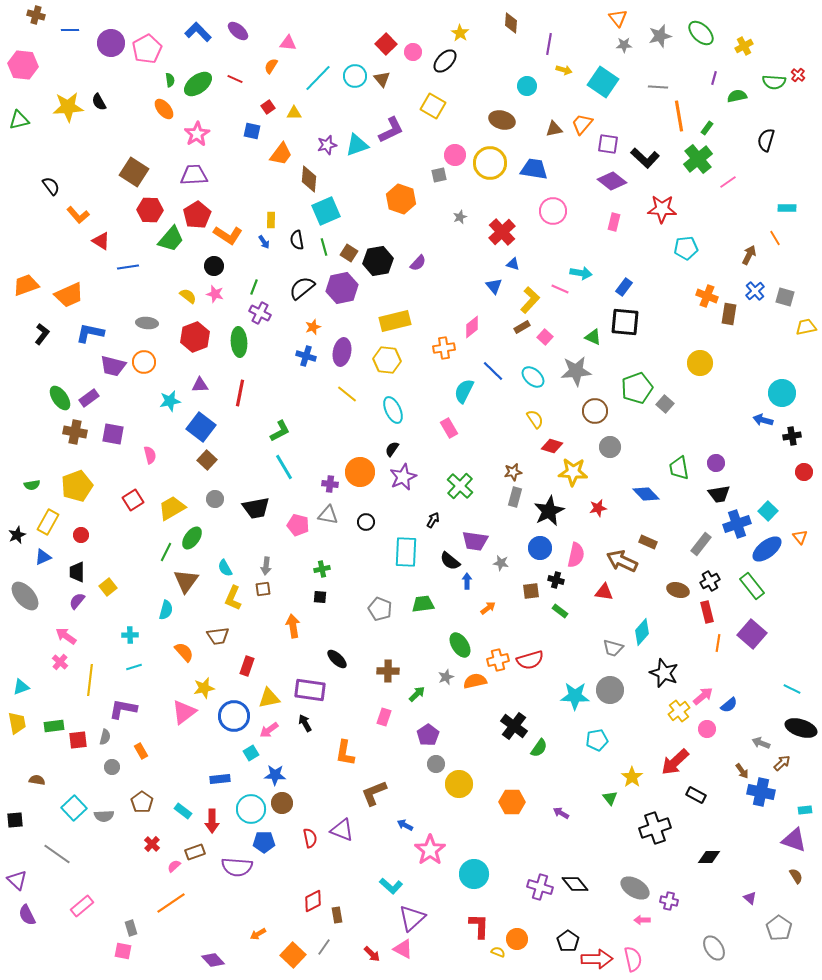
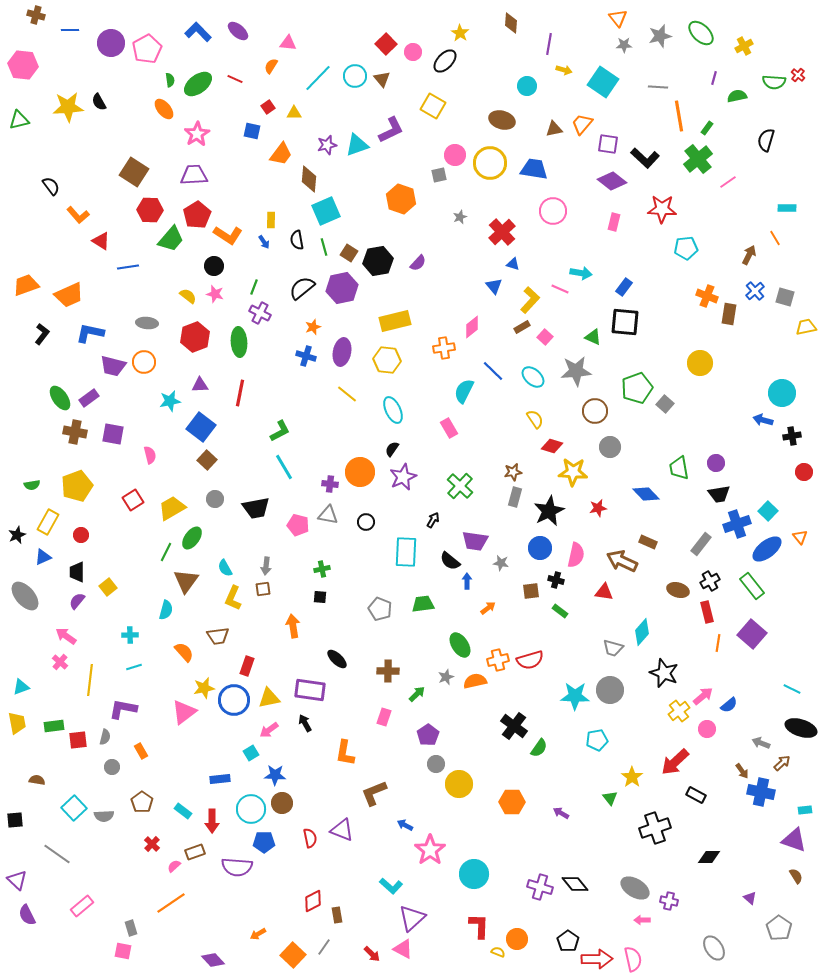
blue circle at (234, 716): moved 16 px up
